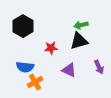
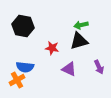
black hexagon: rotated 20 degrees counterclockwise
red star: moved 1 px right; rotated 16 degrees clockwise
purple triangle: moved 1 px up
orange cross: moved 18 px left, 2 px up
